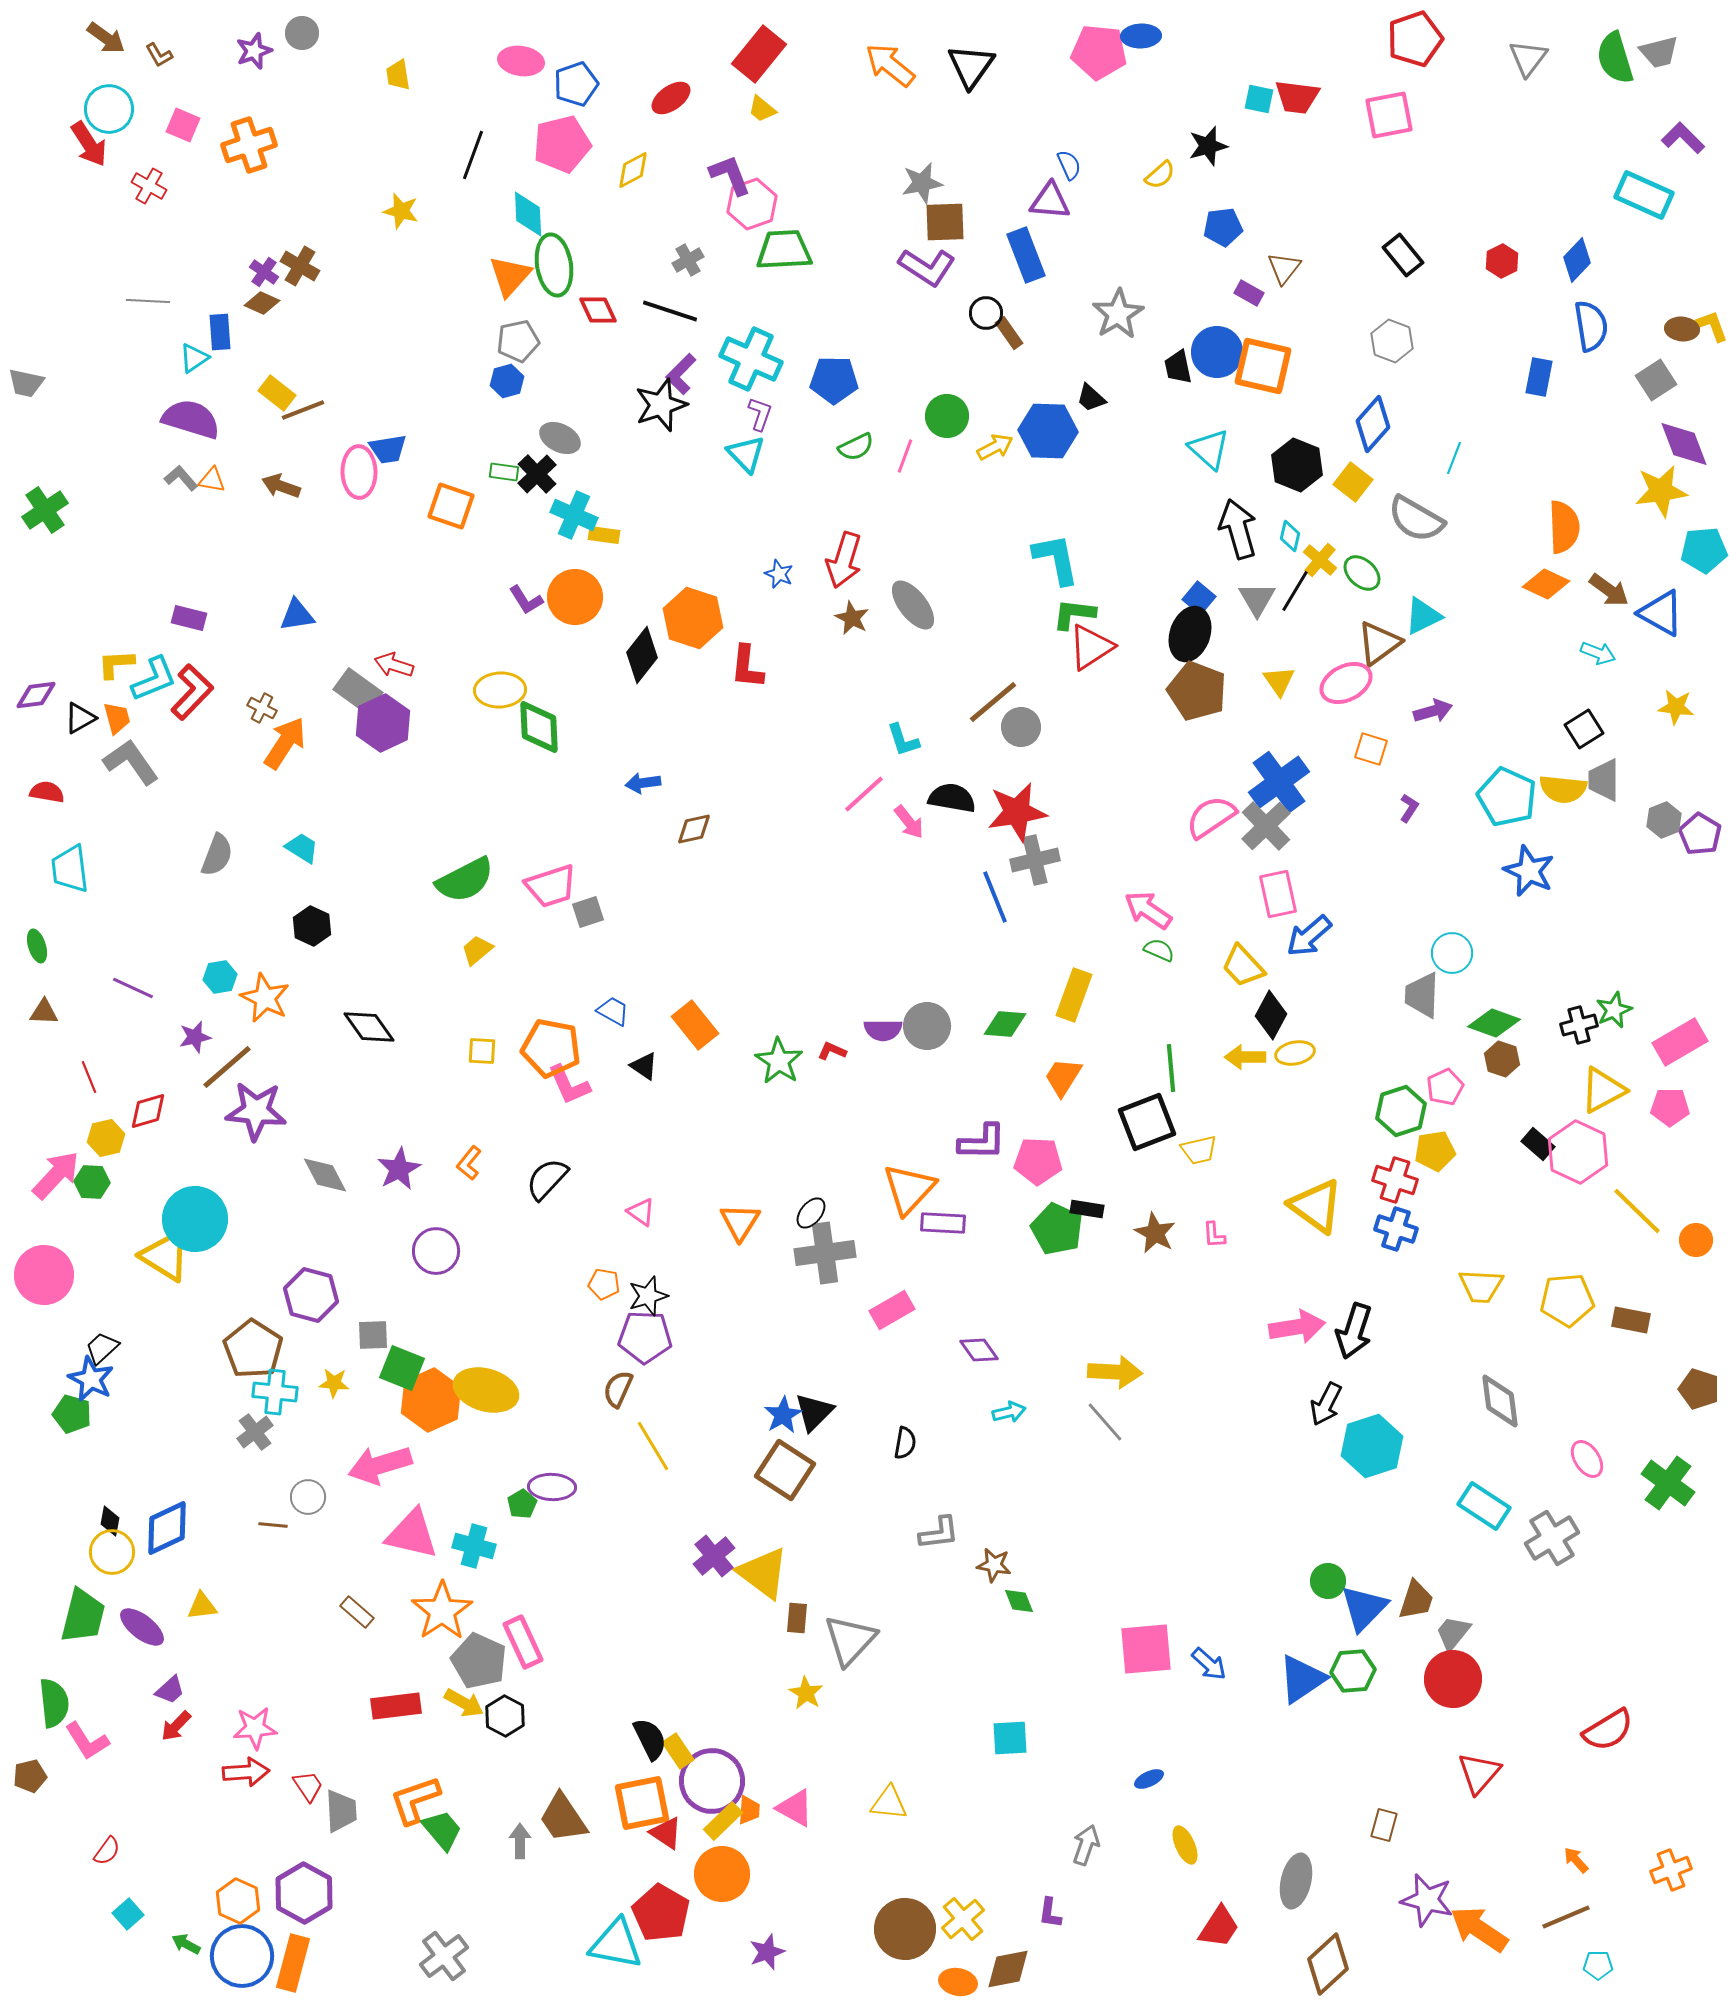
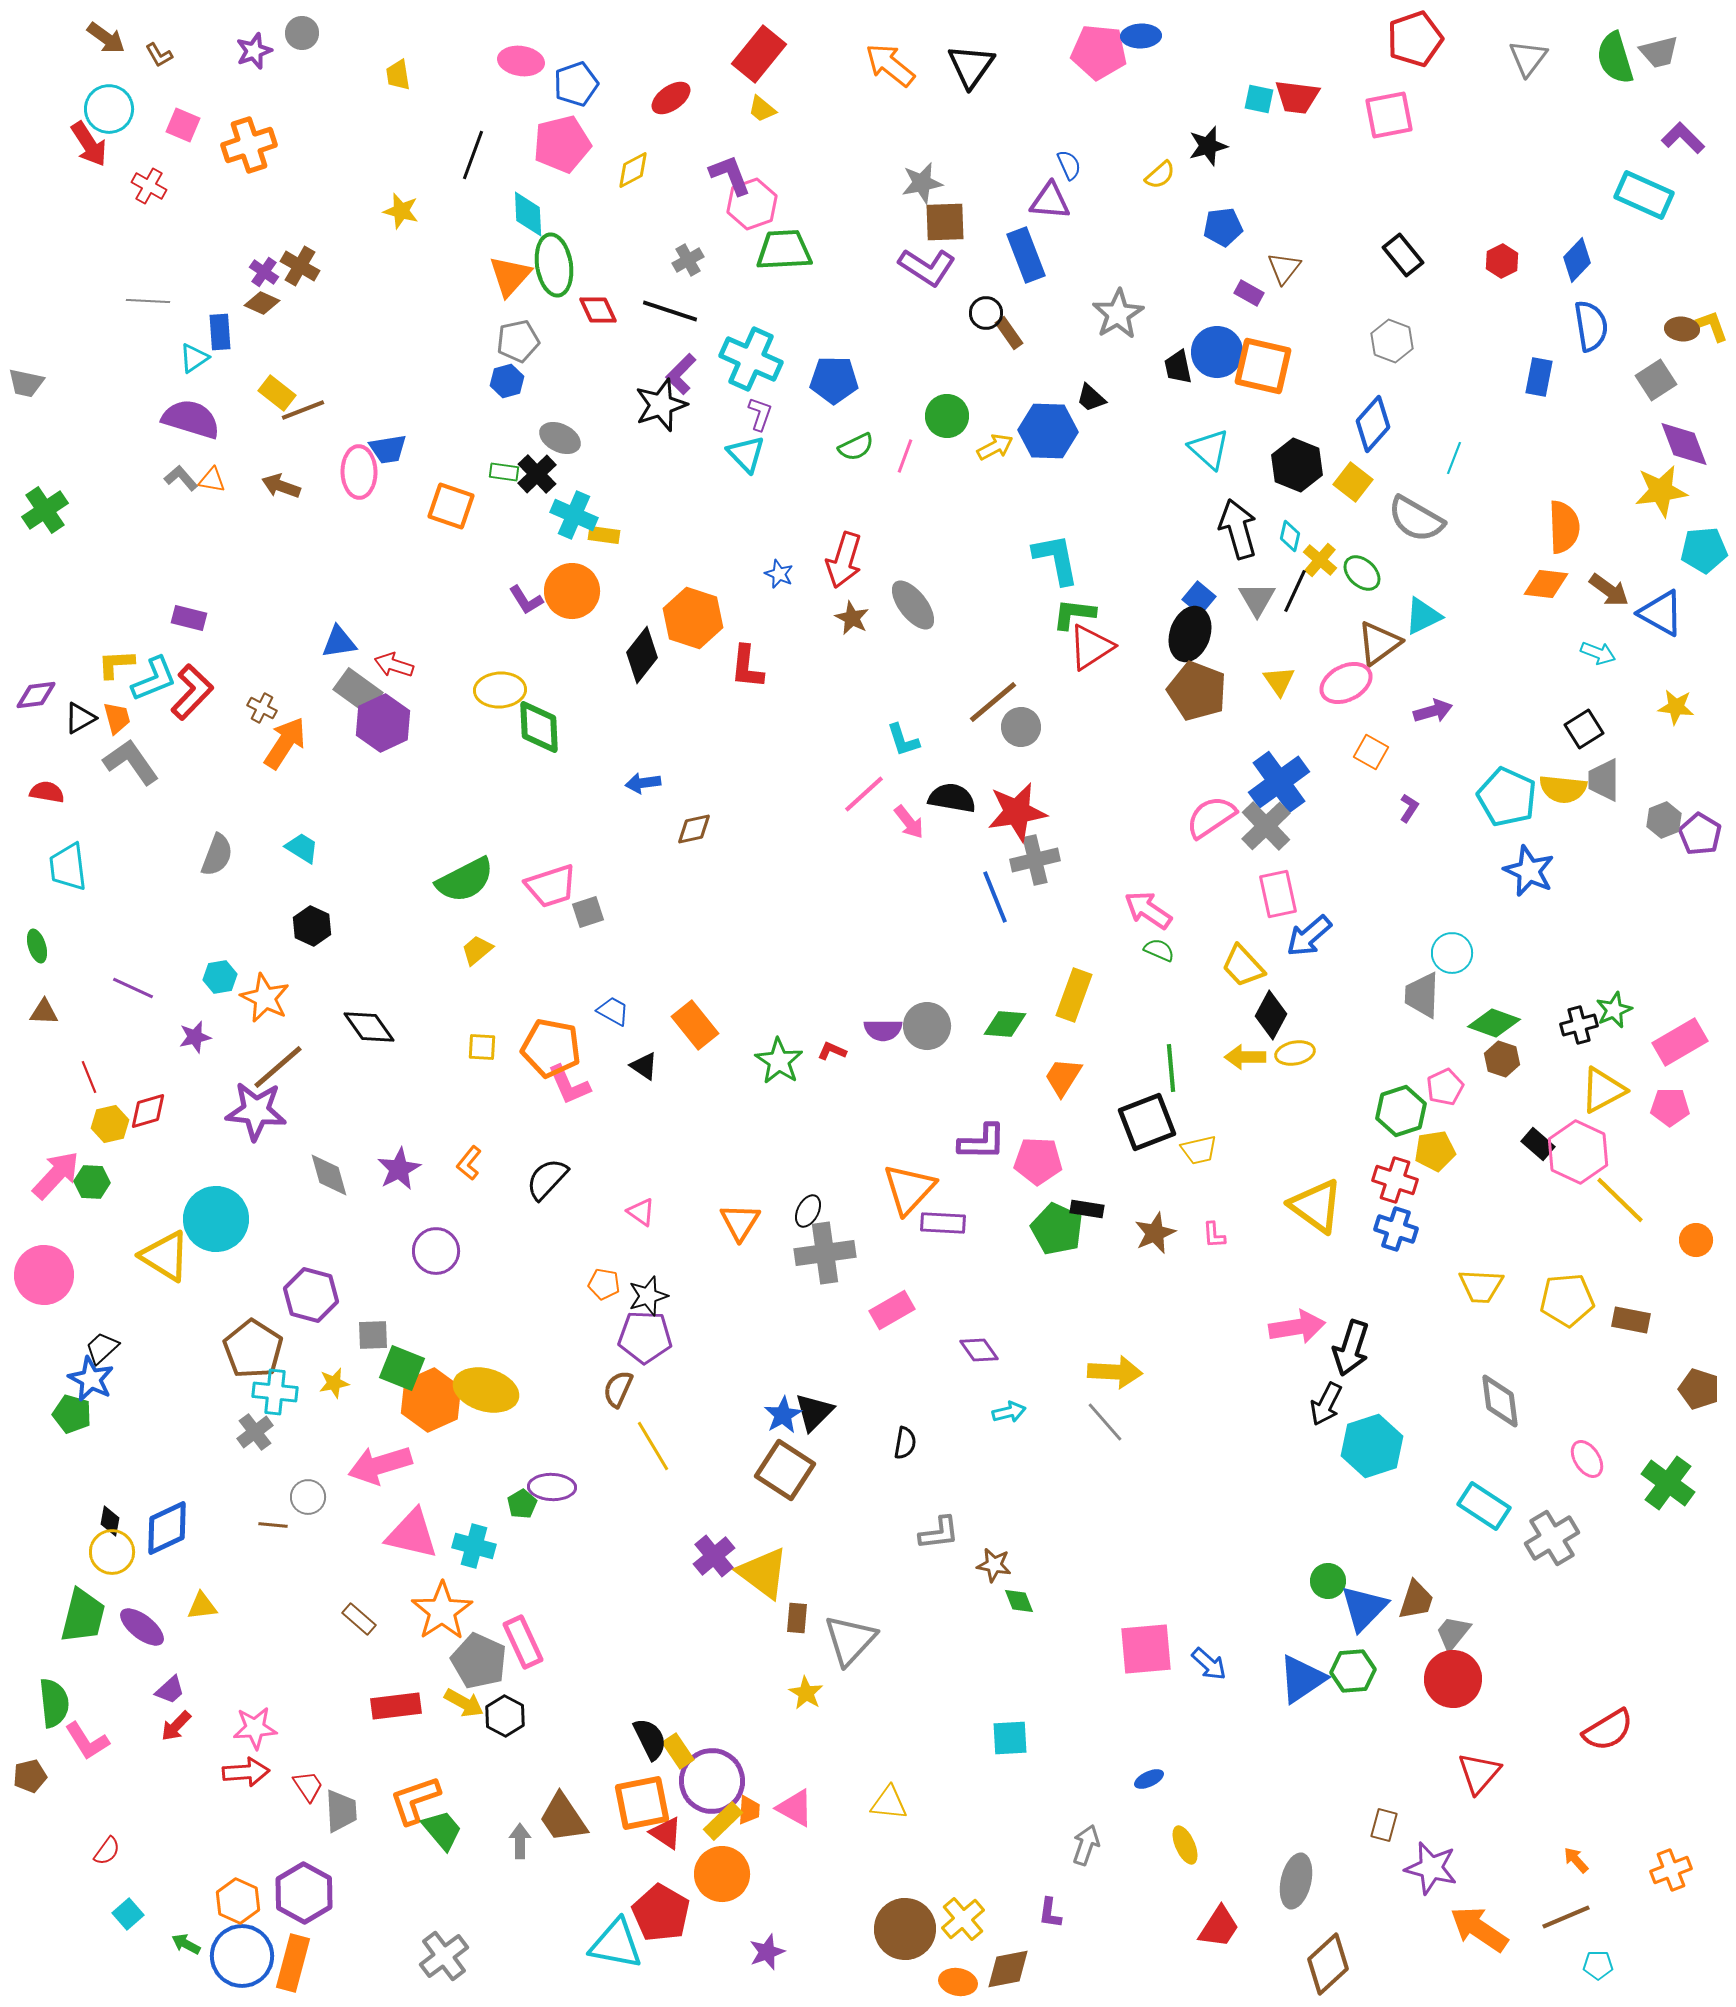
orange diamond at (1546, 584): rotated 18 degrees counterclockwise
black line at (1295, 591): rotated 6 degrees counterclockwise
orange circle at (575, 597): moved 3 px left, 6 px up
blue triangle at (297, 615): moved 42 px right, 27 px down
orange square at (1371, 749): moved 3 px down; rotated 12 degrees clockwise
cyan trapezoid at (70, 869): moved 2 px left, 2 px up
yellow square at (482, 1051): moved 4 px up
brown line at (227, 1067): moved 51 px right
yellow hexagon at (106, 1138): moved 4 px right, 14 px up
gray diamond at (325, 1175): moved 4 px right; rotated 12 degrees clockwise
yellow line at (1637, 1211): moved 17 px left, 11 px up
black ellipse at (811, 1213): moved 3 px left, 2 px up; rotated 12 degrees counterclockwise
cyan circle at (195, 1219): moved 21 px right
brown star at (1155, 1233): rotated 21 degrees clockwise
black arrow at (1354, 1331): moved 3 px left, 17 px down
yellow star at (334, 1383): rotated 16 degrees counterclockwise
brown rectangle at (357, 1612): moved 2 px right, 7 px down
purple star at (1427, 1900): moved 4 px right, 32 px up
